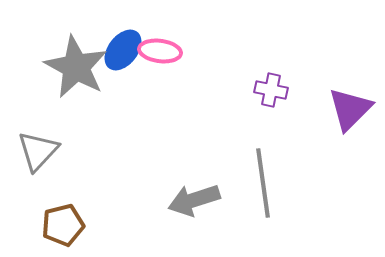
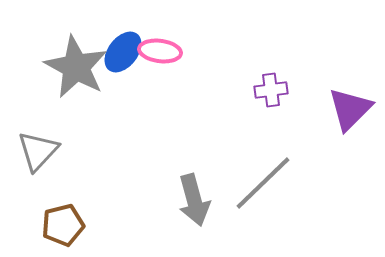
blue ellipse: moved 2 px down
purple cross: rotated 20 degrees counterclockwise
gray line: rotated 54 degrees clockwise
gray arrow: rotated 87 degrees counterclockwise
